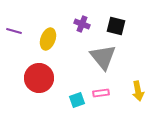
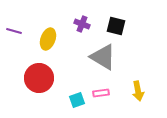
gray triangle: rotated 20 degrees counterclockwise
